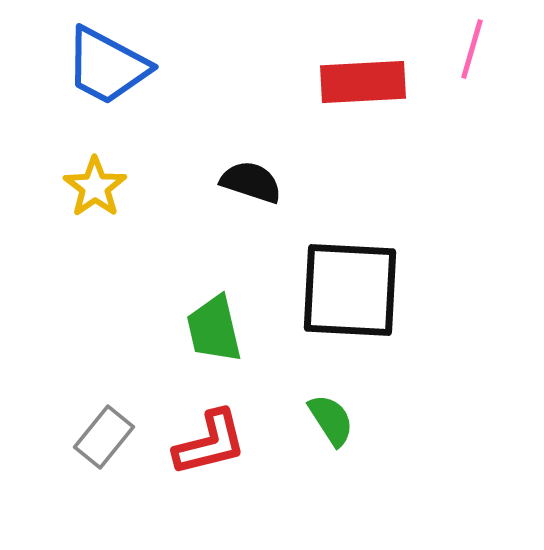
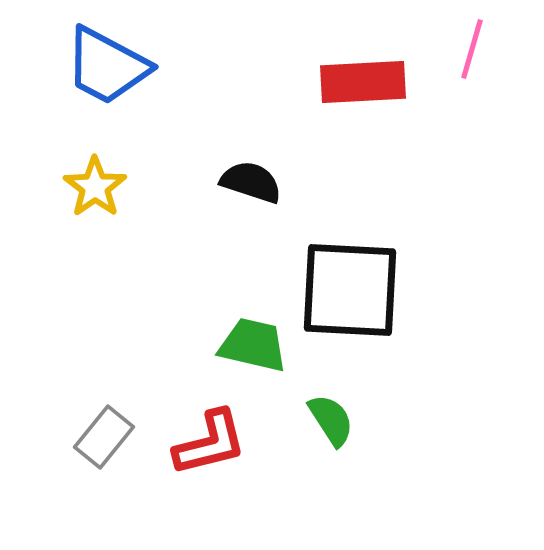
green trapezoid: moved 39 px right, 16 px down; rotated 116 degrees clockwise
